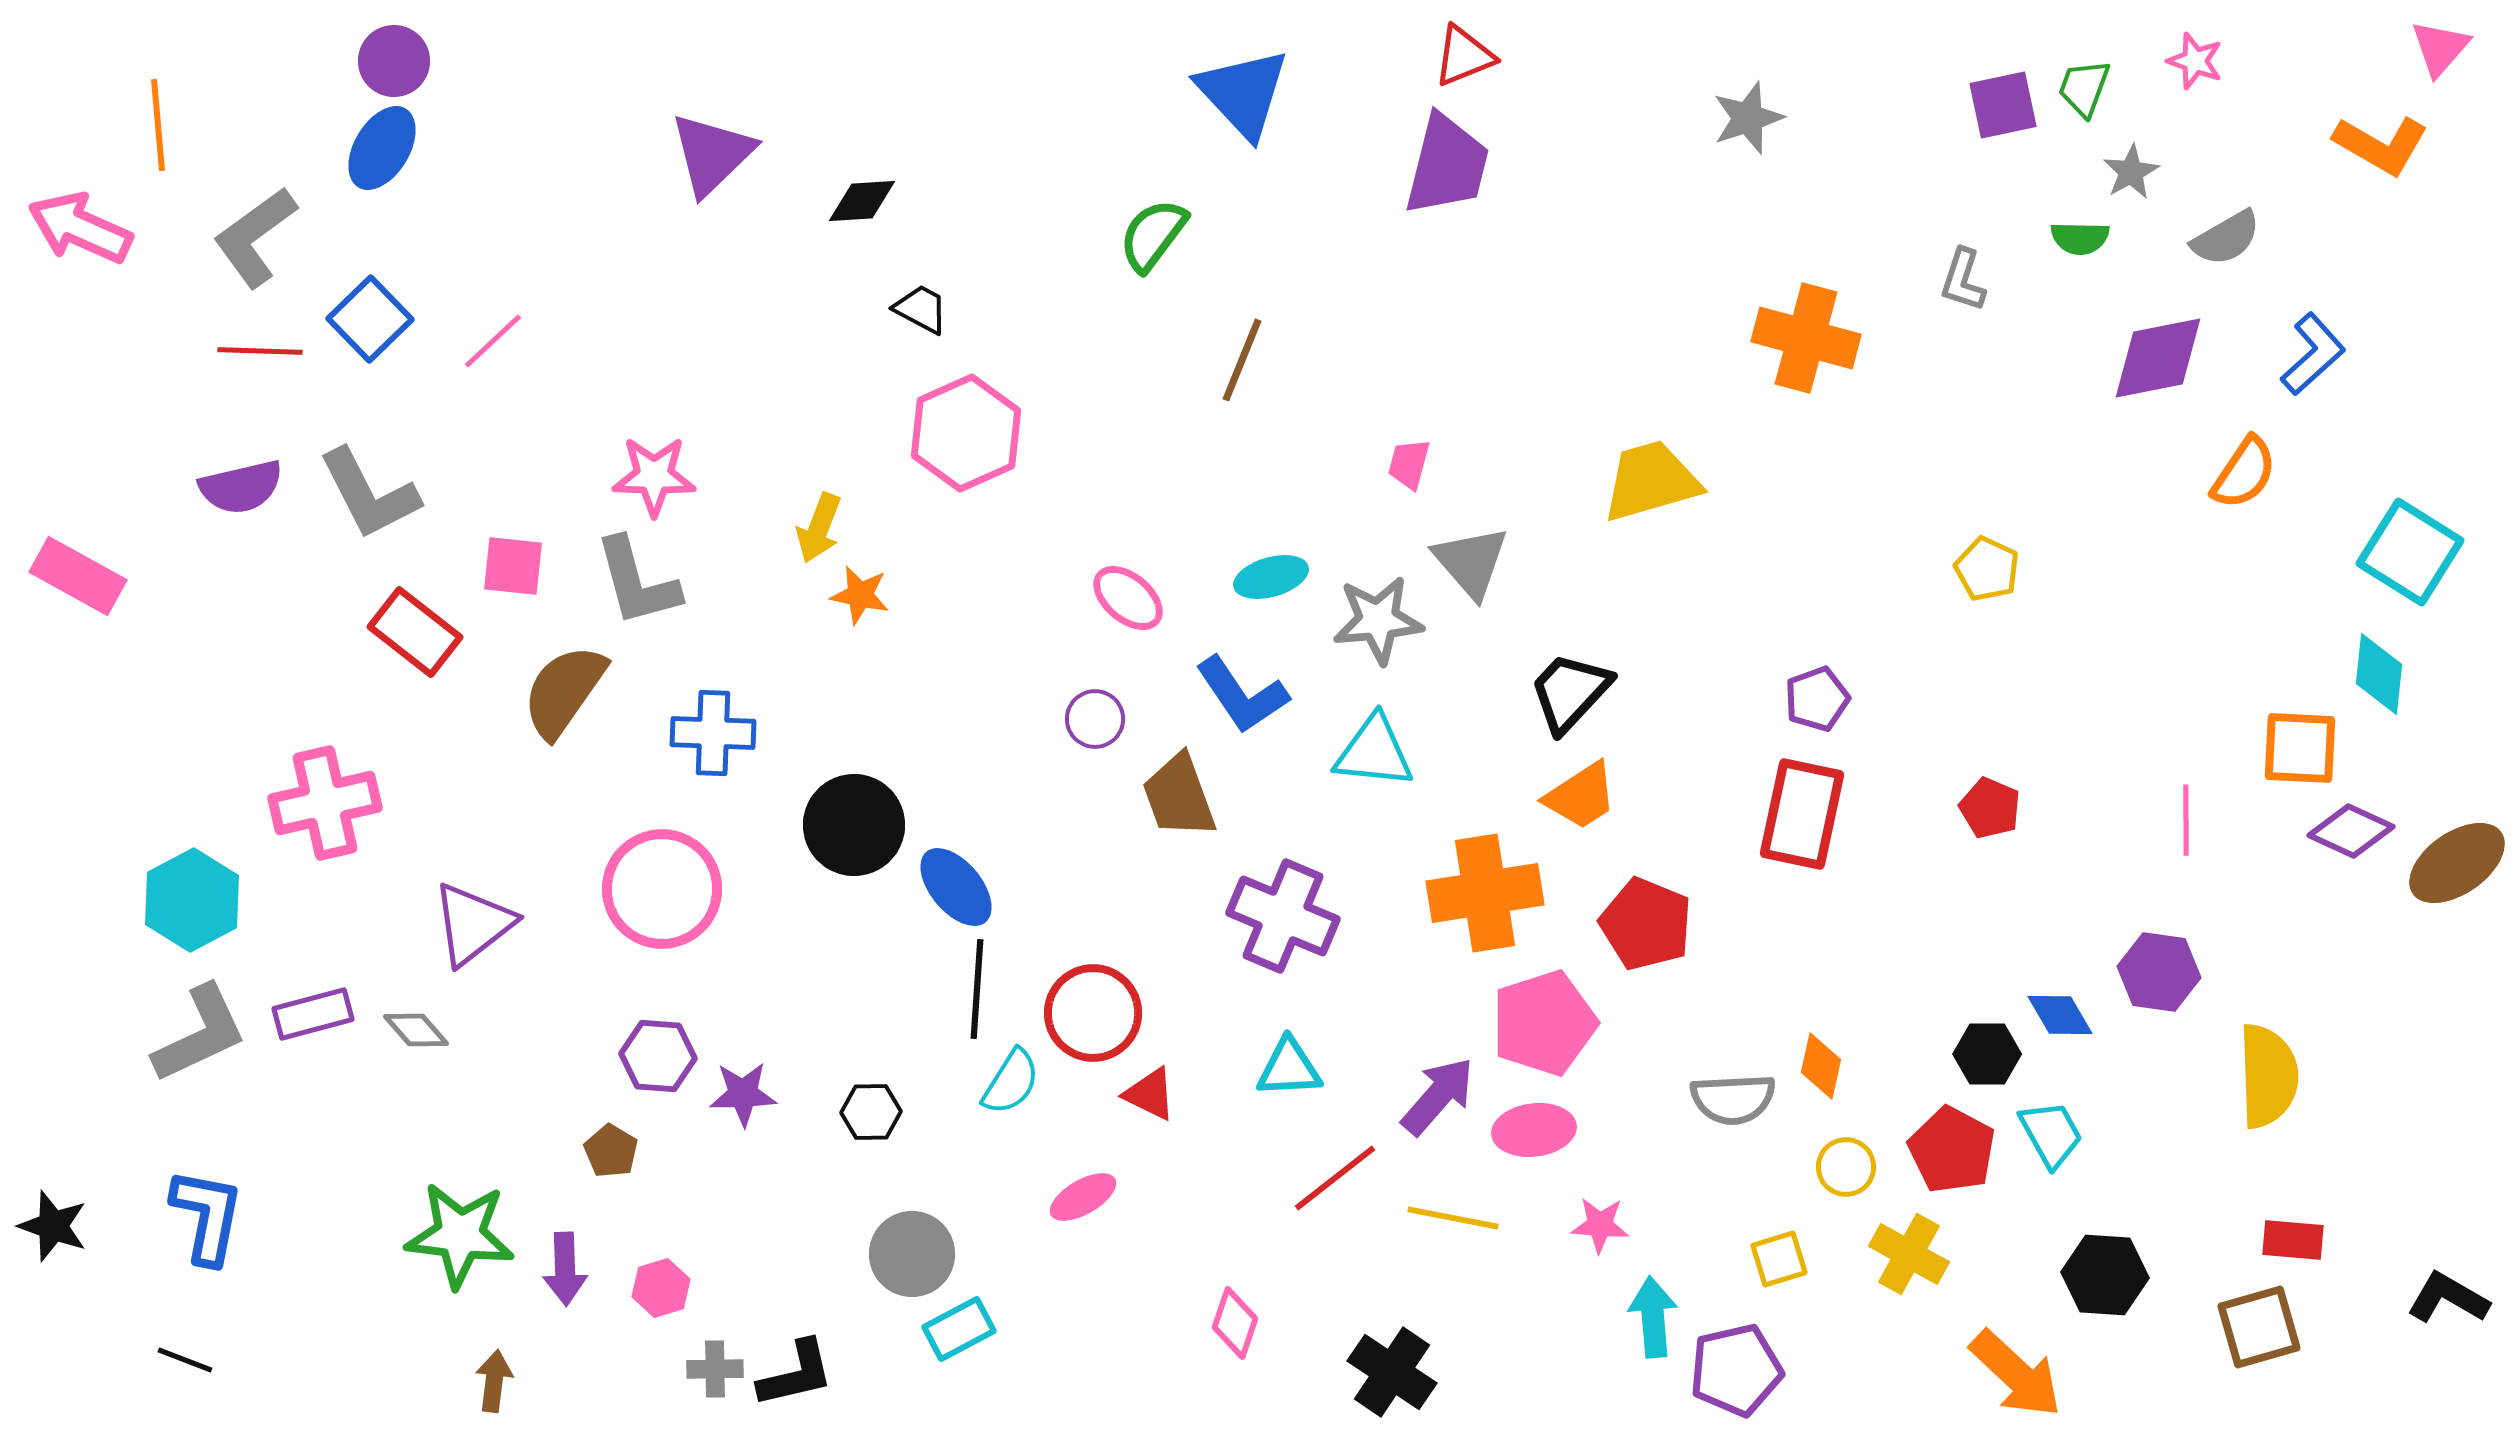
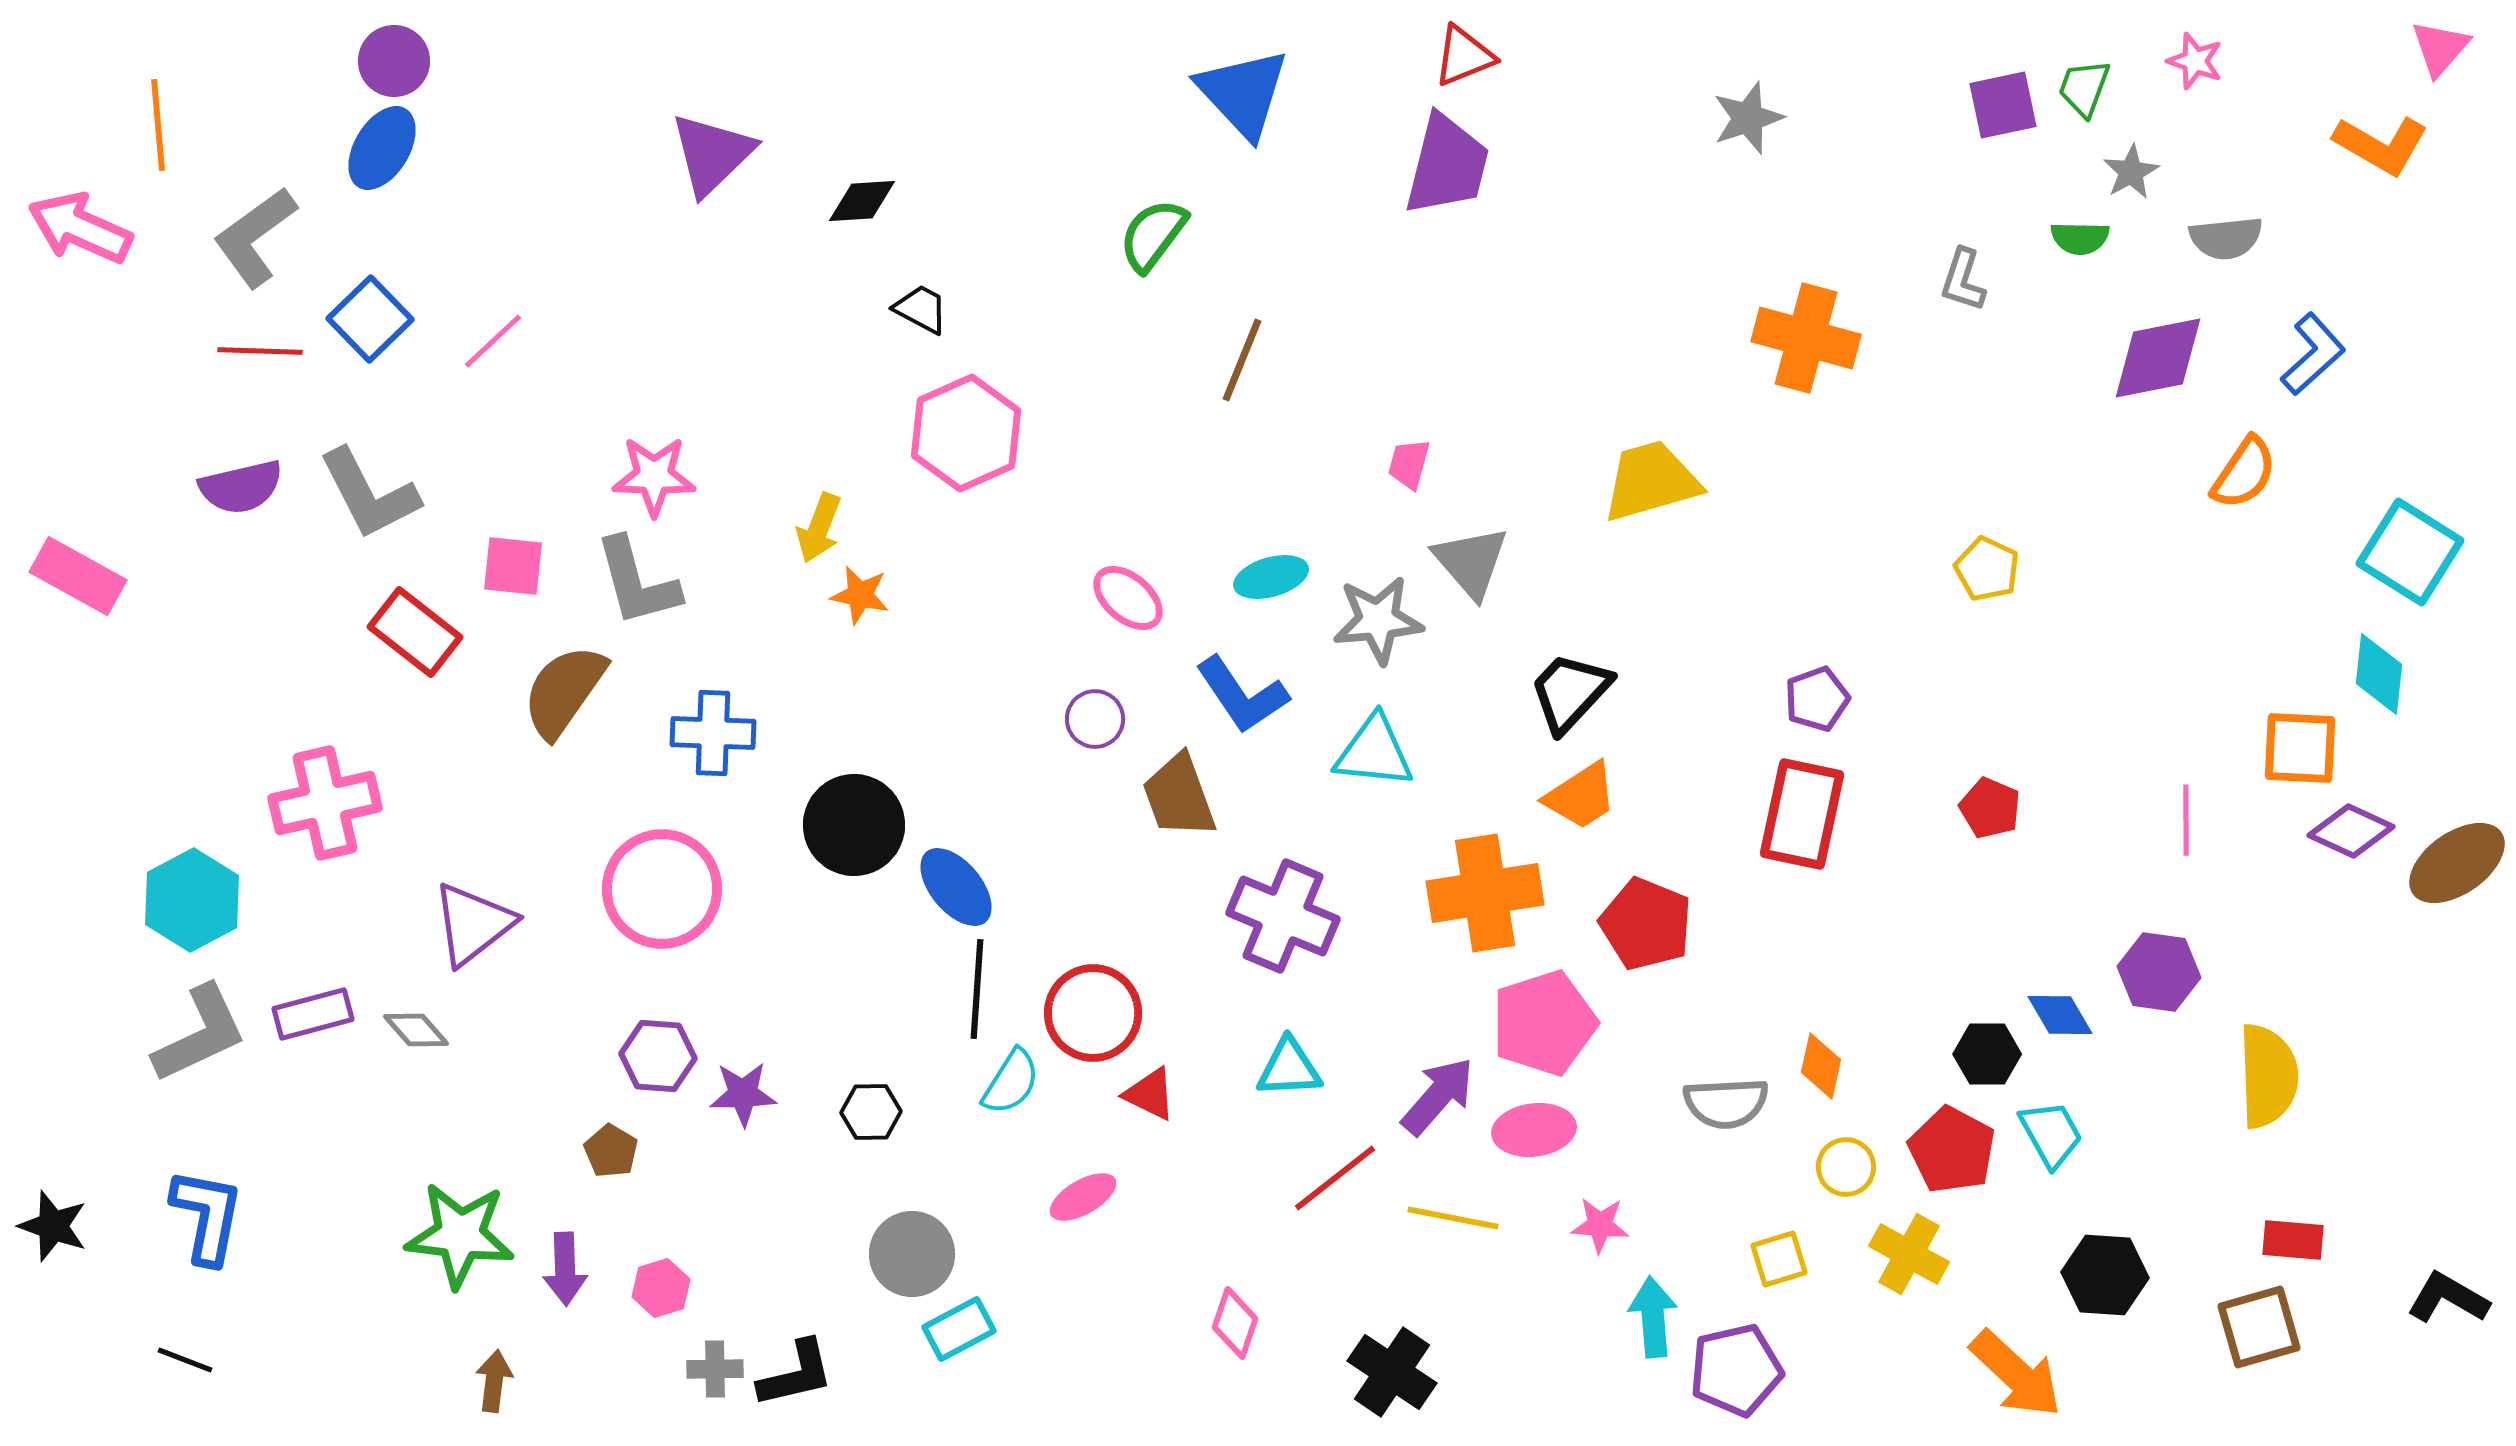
gray semicircle at (2226, 238): rotated 24 degrees clockwise
gray semicircle at (1733, 1099): moved 7 px left, 4 px down
